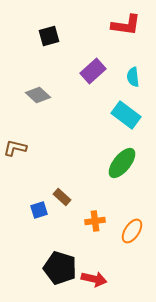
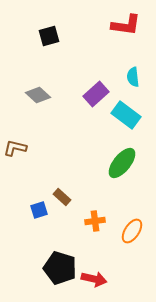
purple rectangle: moved 3 px right, 23 px down
